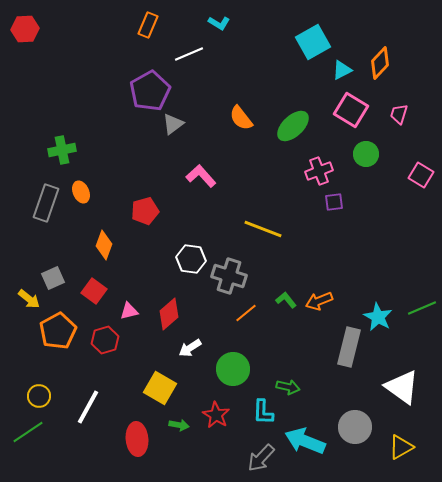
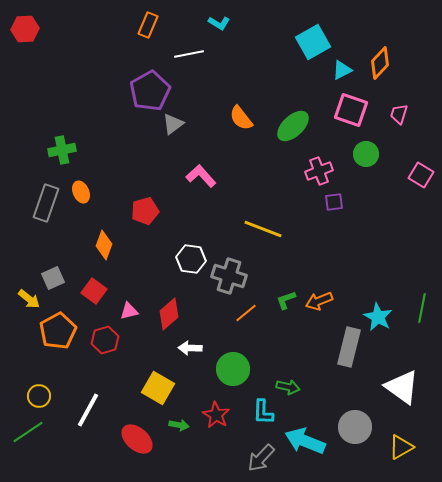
white line at (189, 54): rotated 12 degrees clockwise
pink square at (351, 110): rotated 12 degrees counterclockwise
green L-shape at (286, 300): rotated 70 degrees counterclockwise
green line at (422, 308): rotated 56 degrees counterclockwise
white arrow at (190, 348): rotated 35 degrees clockwise
yellow square at (160, 388): moved 2 px left
white line at (88, 407): moved 3 px down
red ellipse at (137, 439): rotated 44 degrees counterclockwise
